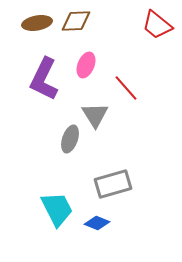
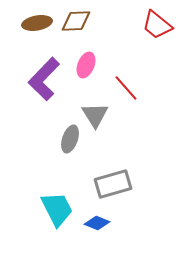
purple L-shape: rotated 18 degrees clockwise
